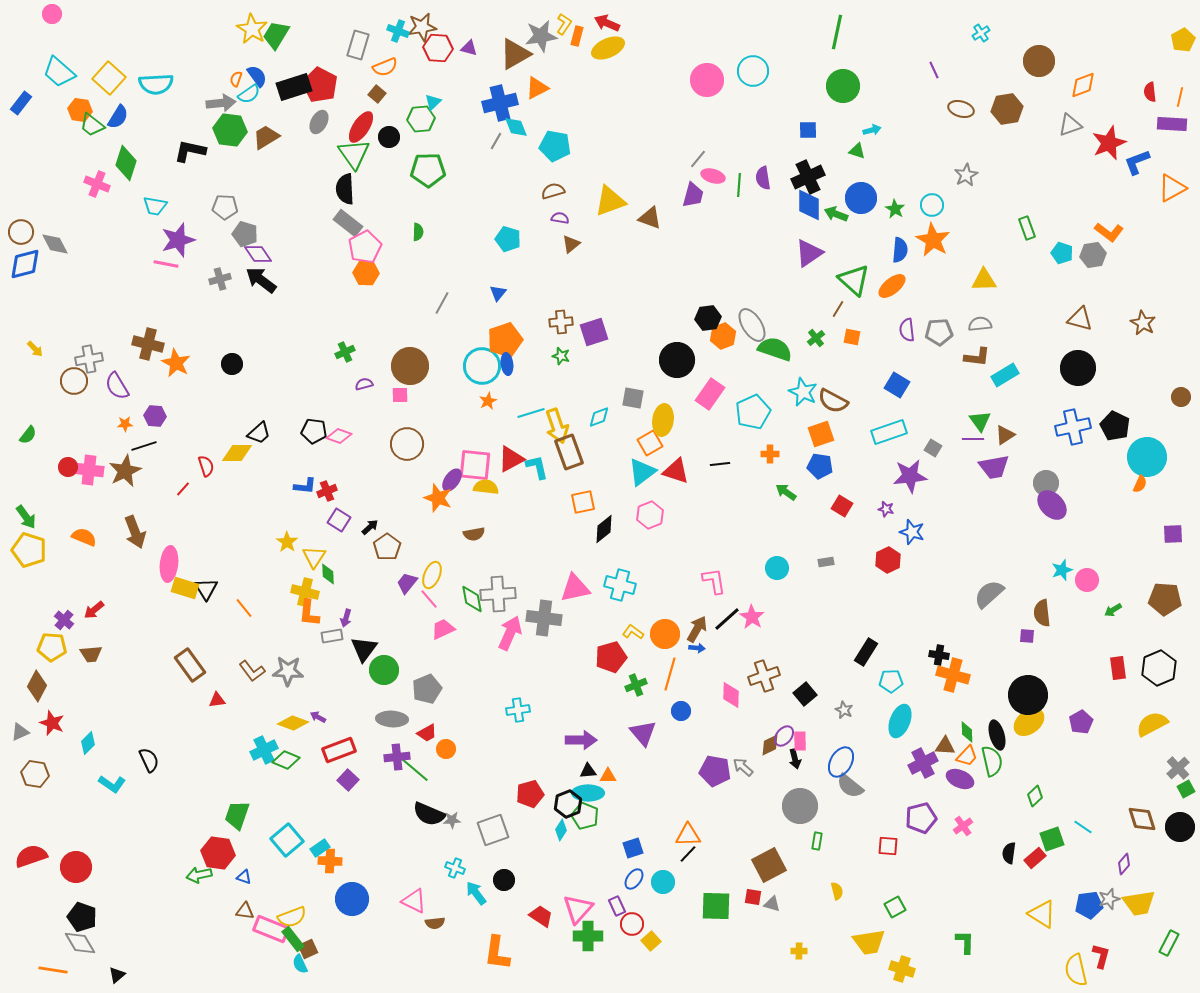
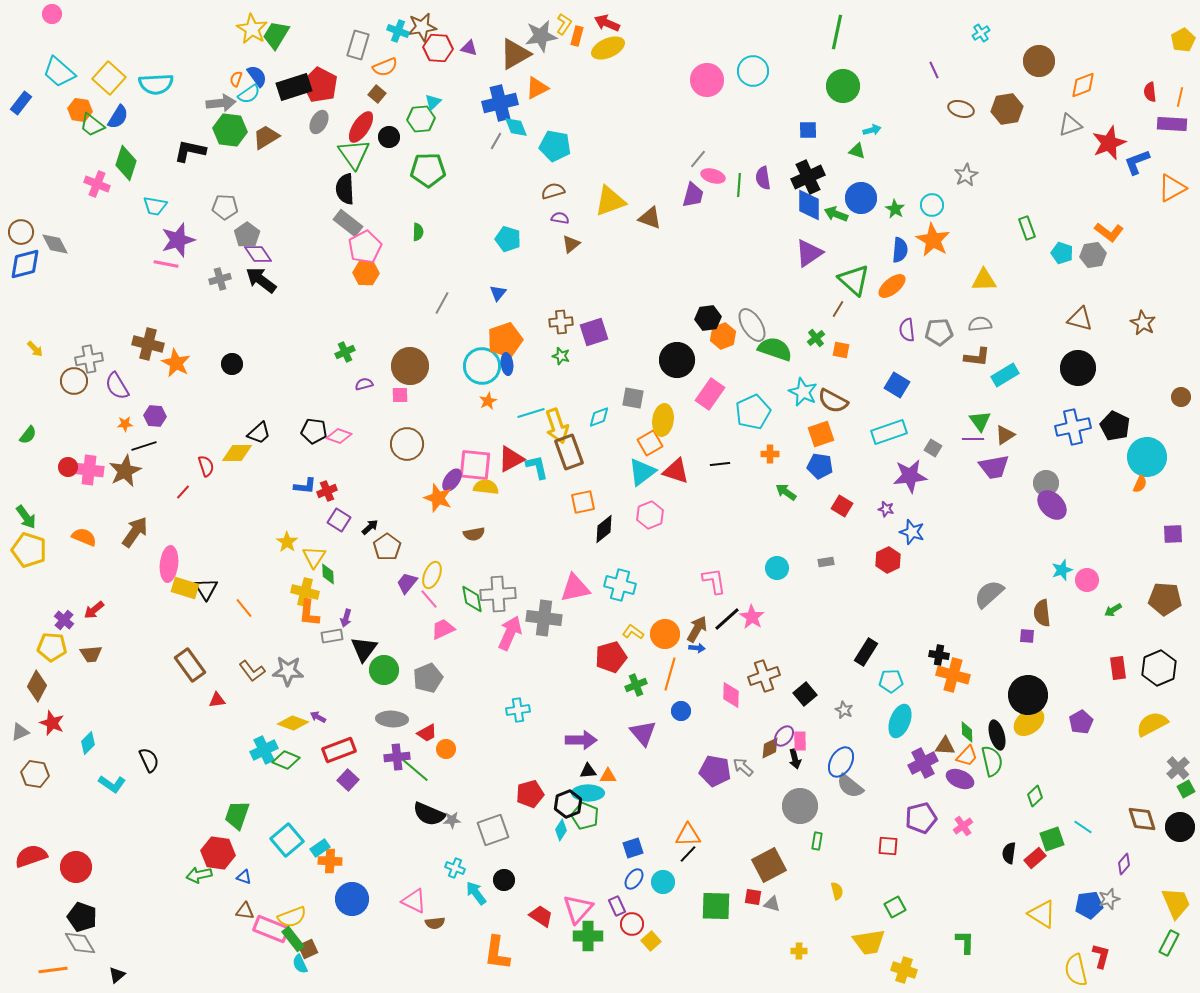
gray pentagon at (245, 234): moved 2 px right, 1 px down; rotated 20 degrees clockwise
orange square at (852, 337): moved 11 px left, 13 px down
red line at (183, 489): moved 3 px down
brown arrow at (135, 532): rotated 124 degrees counterclockwise
gray pentagon at (427, 689): moved 1 px right, 11 px up
brown diamond at (770, 745): moved 3 px down
yellow trapezoid at (1139, 903): moved 37 px right; rotated 104 degrees counterclockwise
yellow cross at (902, 969): moved 2 px right, 1 px down
orange line at (53, 970): rotated 16 degrees counterclockwise
